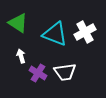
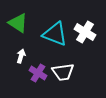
white cross: rotated 30 degrees counterclockwise
white arrow: rotated 32 degrees clockwise
white trapezoid: moved 2 px left
